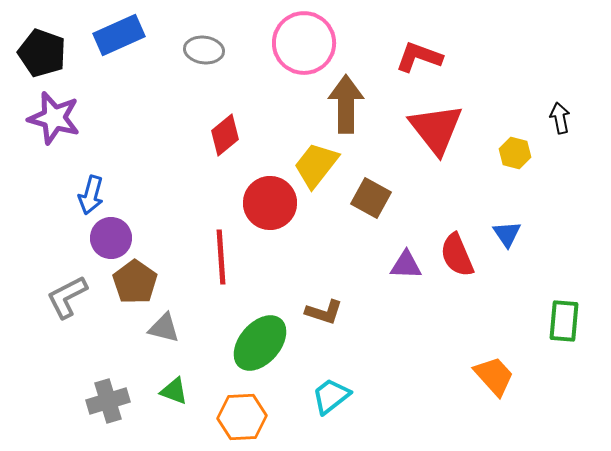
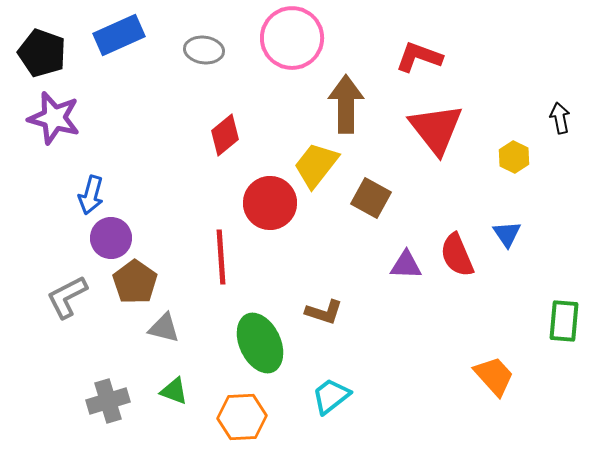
pink circle: moved 12 px left, 5 px up
yellow hexagon: moved 1 px left, 4 px down; rotated 12 degrees clockwise
green ellipse: rotated 66 degrees counterclockwise
